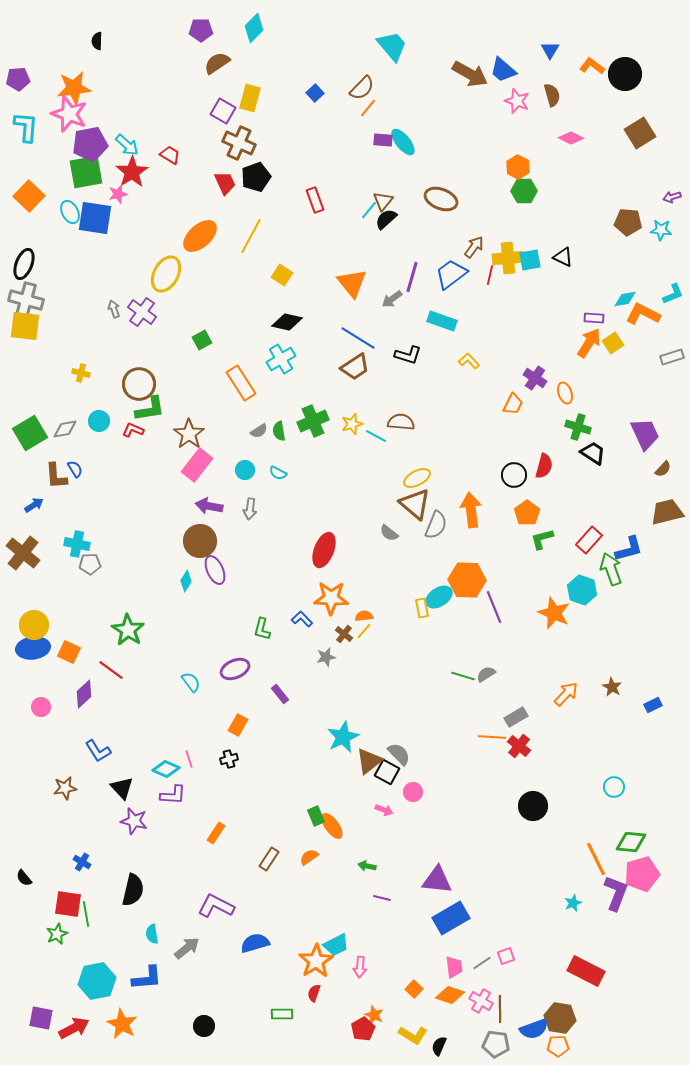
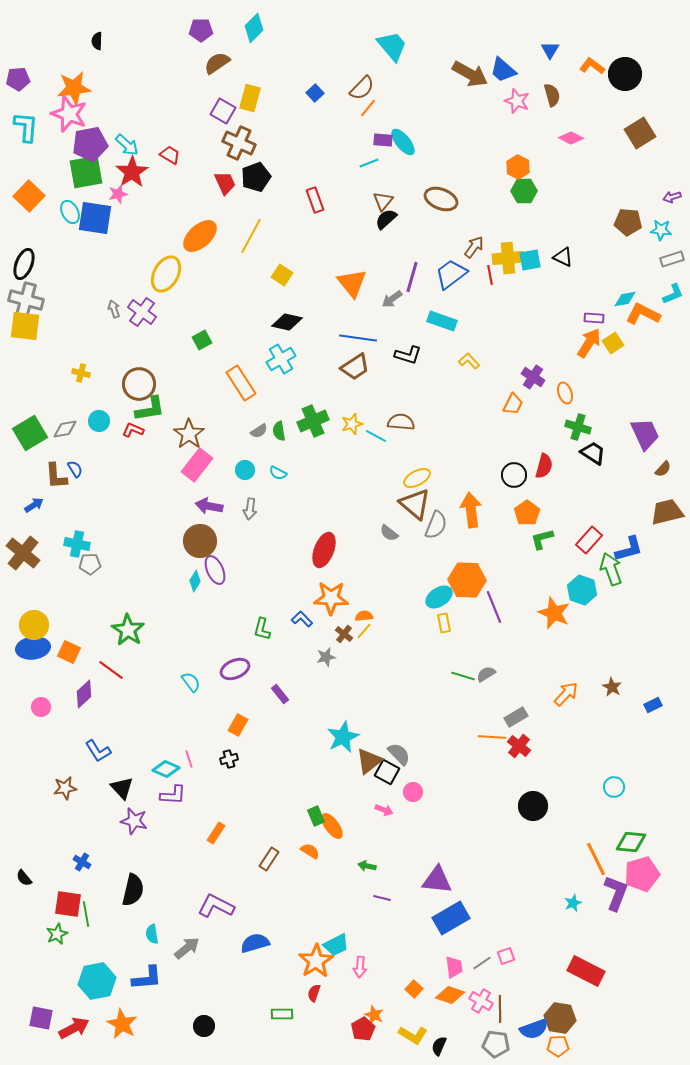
cyan line at (369, 210): moved 47 px up; rotated 30 degrees clockwise
red line at (490, 275): rotated 24 degrees counterclockwise
blue line at (358, 338): rotated 24 degrees counterclockwise
gray rectangle at (672, 357): moved 98 px up
purple cross at (535, 378): moved 2 px left, 1 px up
cyan diamond at (186, 581): moved 9 px right
yellow rectangle at (422, 608): moved 22 px right, 15 px down
orange semicircle at (309, 857): moved 1 px right, 6 px up; rotated 66 degrees clockwise
